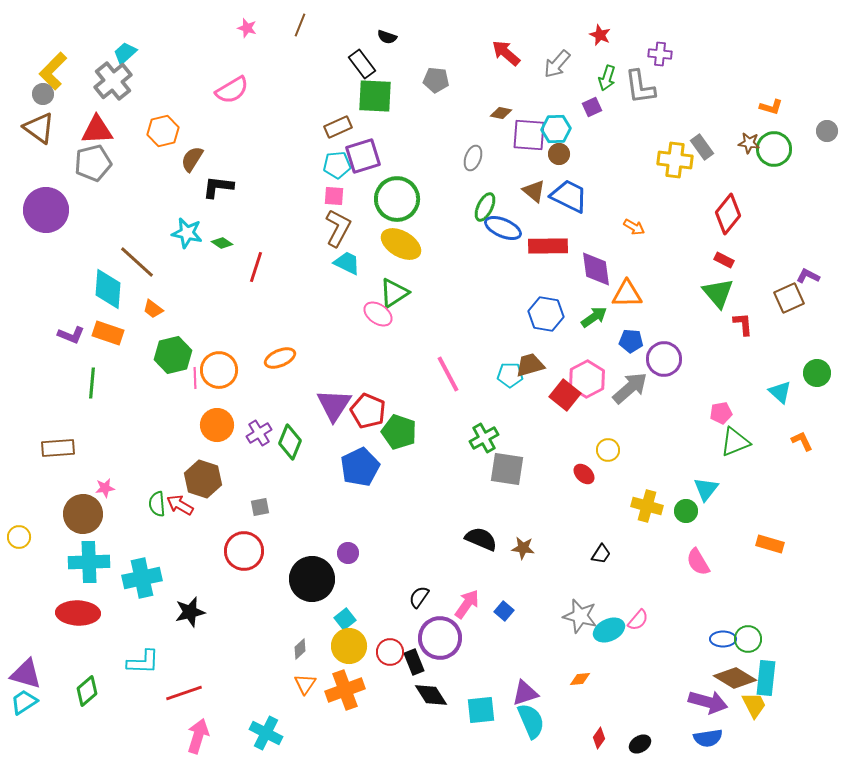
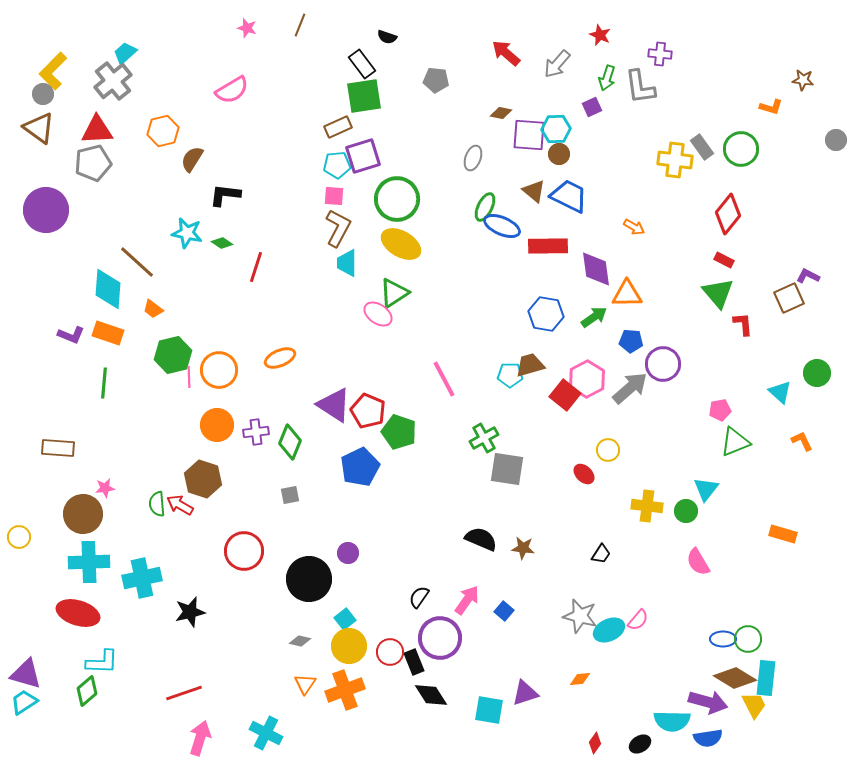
green square at (375, 96): moved 11 px left; rotated 12 degrees counterclockwise
gray circle at (827, 131): moved 9 px right, 9 px down
brown star at (749, 143): moved 54 px right, 63 px up
green circle at (774, 149): moved 33 px left
black L-shape at (218, 187): moved 7 px right, 8 px down
blue ellipse at (503, 228): moved 1 px left, 2 px up
cyan trapezoid at (347, 263): rotated 116 degrees counterclockwise
purple circle at (664, 359): moved 1 px left, 5 px down
pink line at (448, 374): moved 4 px left, 5 px down
pink line at (195, 378): moved 6 px left, 1 px up
green line at (92, 383): moved 12 px right
purple triangle at (334, 405): rotated 30 degrees counterclockwise
pink pentagon at (721, 413): moved 1 px left, 3 px up
purple cross at (259, 433): moved 3 px left, 1 px up; rotated 25 degrees clockwise
brown rectangle at (58, 448): rotated 8 degrees clockwise
yellow cross at (647, 506): rotated 8 degrees counterclockwise
gray square at (260, 507): moved 30 px right, 12 px up
orange rectangle at (770, 544): moved 13 px right, 10 px up
black circle at (312, 579): moved 3 px left
pink arrow at (467, 604): moved 4 px up
red ellipse at (78, 613): rotated 15 degrees clockwise
gray diamond at (300, 649): moved 8 px up; rotated 55 degrees clockwise
cyan L-shape at (143, 662): moved 41 px left
cyan square at (481, 710): moved 8 px right; rotated 16 degrees clockwise
cyan semicircle at (531, 721): moved 141 px right; rotated 114 degrees clockwise
pink arrow at (198, 736): moved 2 px right, 2 px down
red diamond at (599, 738): moved 4 px left, 5 px down
